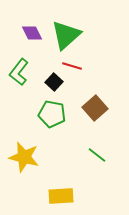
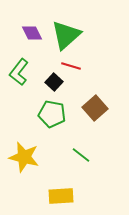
red line: moved 1 px left
green line: moved 16 px left
